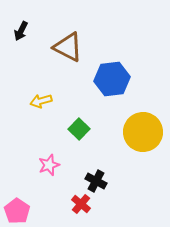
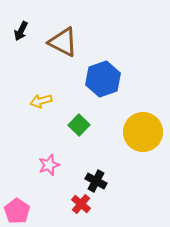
brown triangle: moved 5 px left, 5 px up
blue hexagon: moved 9 px left; rotated 12 degrees counterclockwise
green square: moved 4 px up
